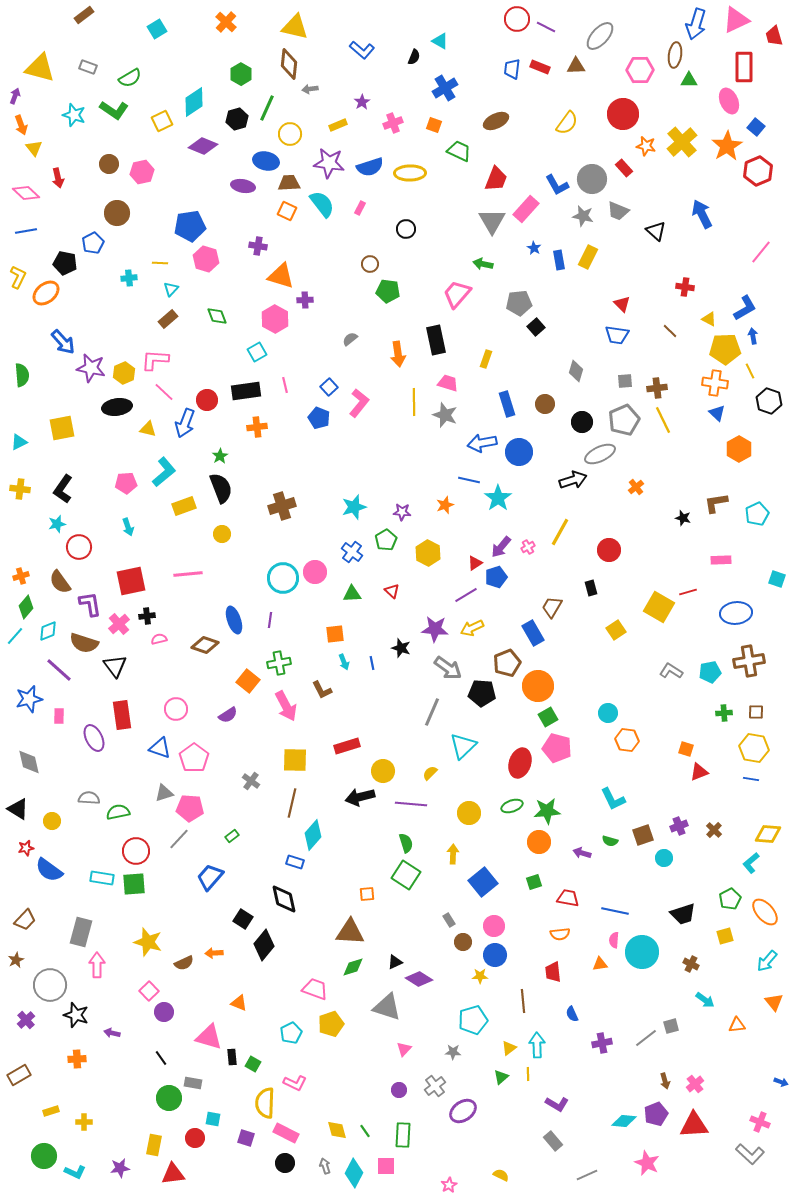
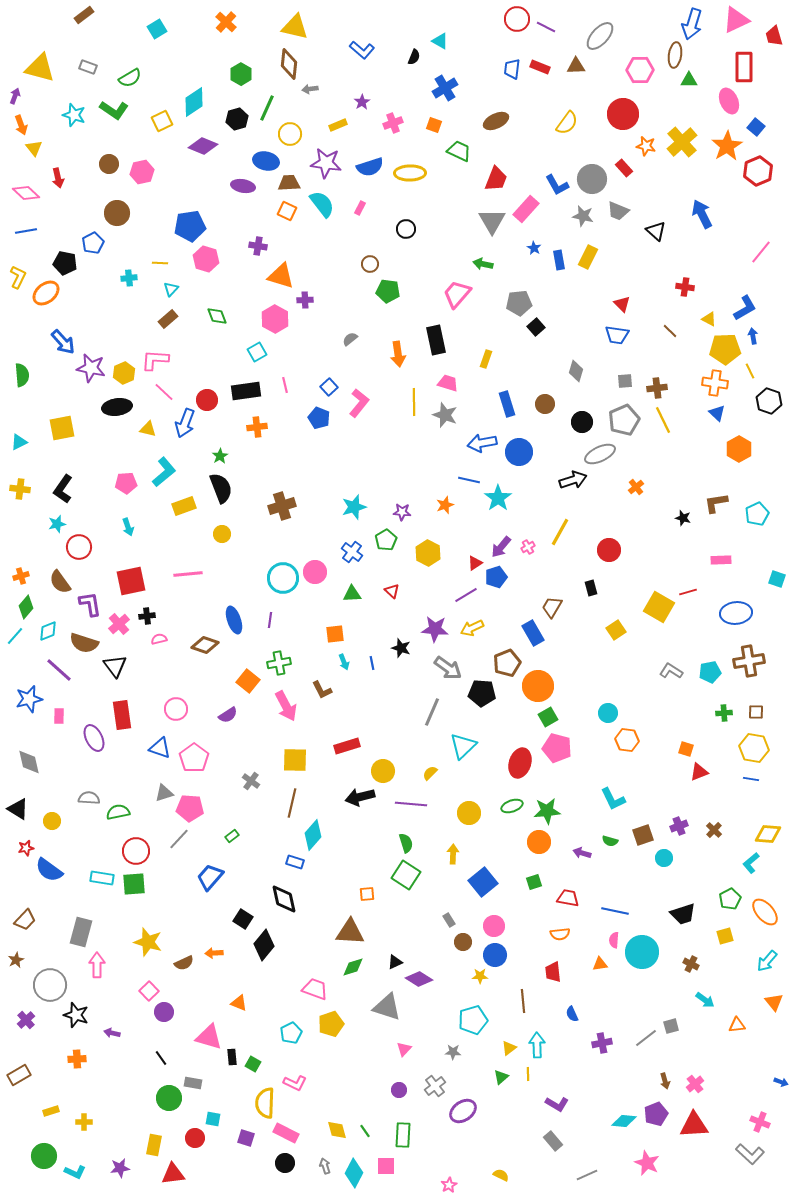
blue arrow at (696, 24): moved 4 px left
purple star at (329, 163): moved 3 px left
